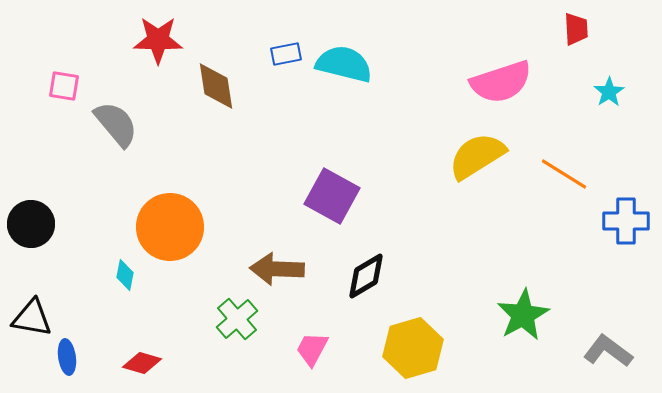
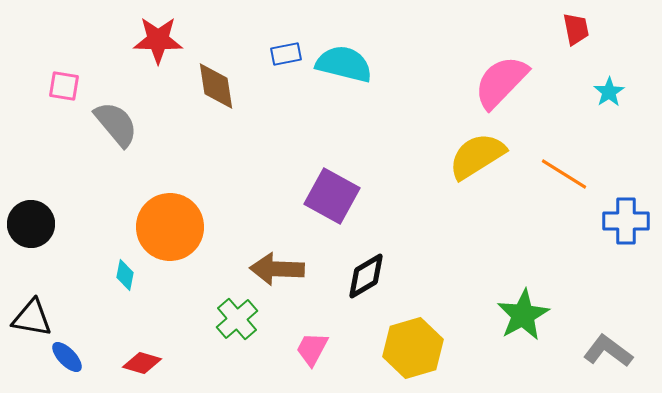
red trapezoid: rotated 8 degrees counterclockwise
pink semicircle: rotated 152 degrees clockwise
blue ellipse: rotated 36 degrees counterclockwise
